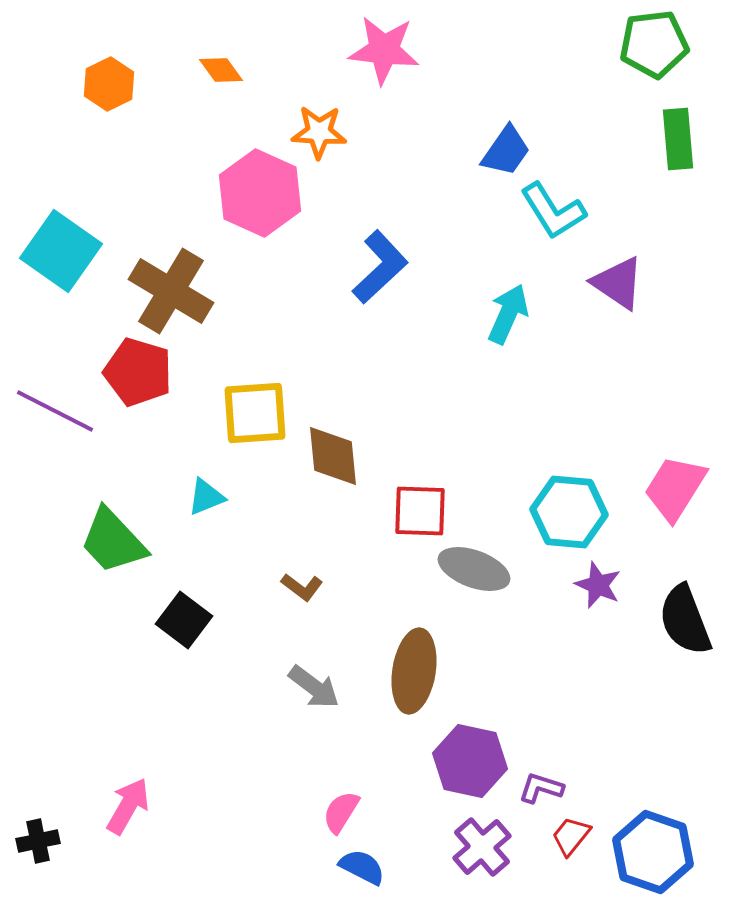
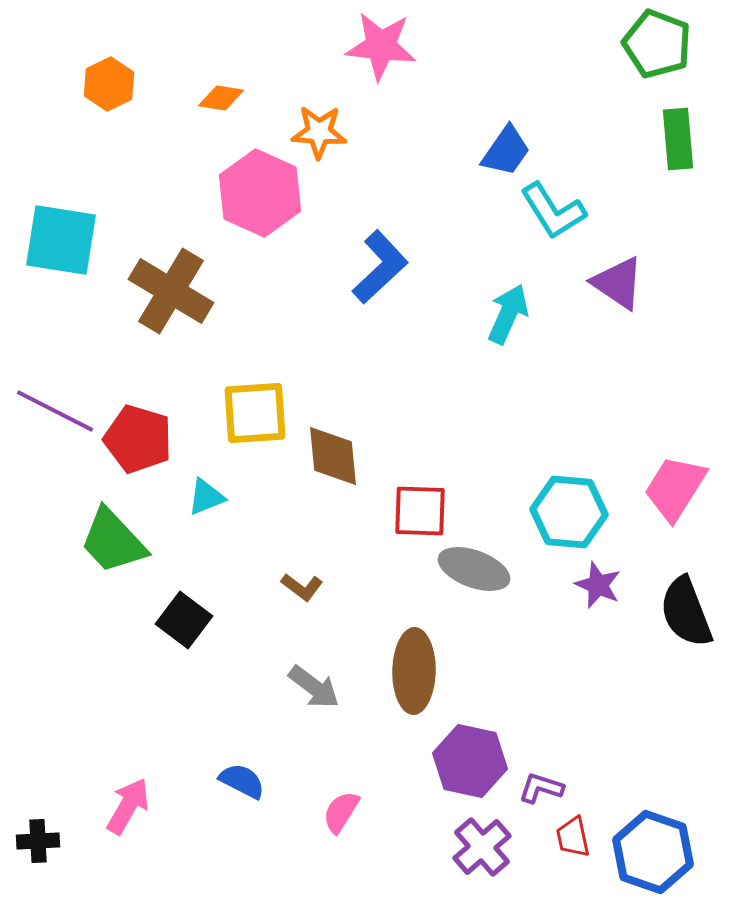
green pentagon: moved 3 px right; rotated 28 degrees clockwise
pink star: moved 3 px left, 4 px up
orange diamond: moved 28 px down; rotated 45 degrees counterclockwise
cyan square: moved 11 px up; rotated 26 degrees counterclockwise
red pentagon: moved 67 px down
black semicircle: moved 1 px right, 8 px up
brown ellipse: rotated 8 degrees counterclockwise
red trapezoid: moved 2 px right, 1 px down; rotated 51 degrees counterclockwise
black cross: rotated 9 degrees clockwise
blue semicircle: moved 120 px left, 86 px up
